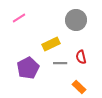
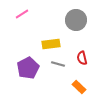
pink line: moved 3 px right, 4 px up
yellow rectangle: rotated 18 degrees clockwise
red semicircle: moved 1 px right, 1 px down
gray line: moved 2 px left, 1 px down; rotated 16 degrees clockwise
